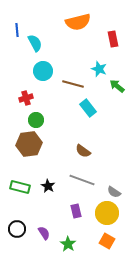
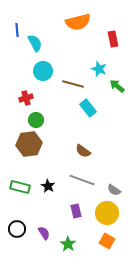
gray semicircle: moved 2 px up
